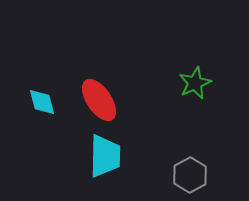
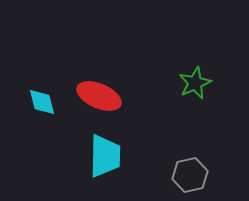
red ellipse: moved 4 px up; rotated 33 degrees counterclockwise
gray hexagon: rotated 16 degrees clockwise
